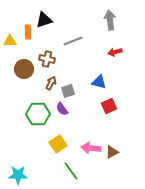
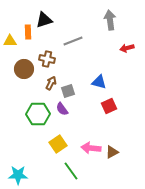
red arrow: moved 12 px right, 4 px up
